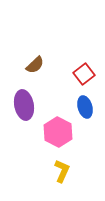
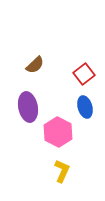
purple ellipse: moved 4 px right, 2 px down
